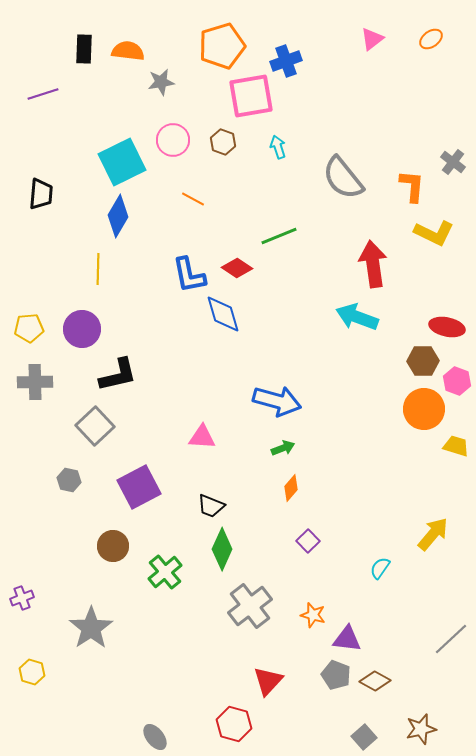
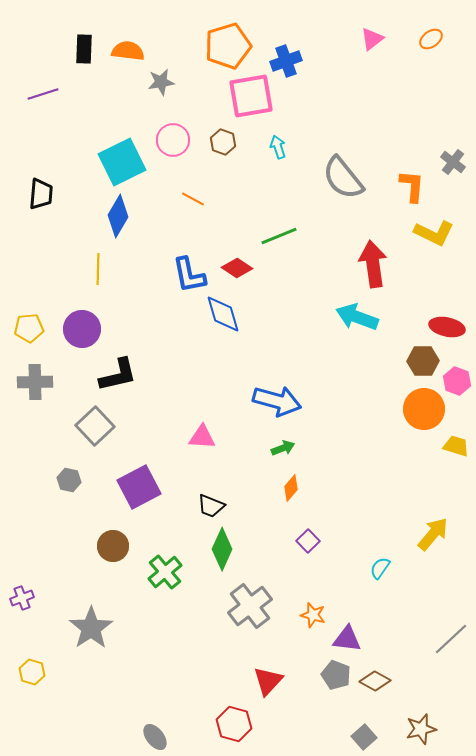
orange pentagon at (222, 46): moved 6 px right
